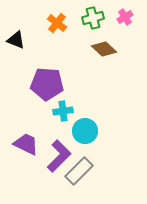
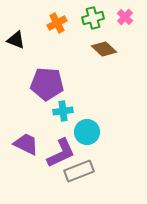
pink cross: rotated 14 degrees counterclockwise
orange cross: rotated 24 degrees clockwise
cyan circle: moved 2 px right, 1 px down
purple L-shape: moved 2 px right, 3 px up; rotated 20 degrees clockwise
gray rectangle: rotated 24 degrees clockwise
